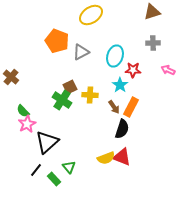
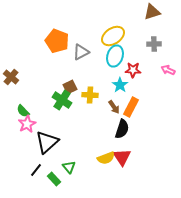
yellow ellipse: moved 22 px right, 21 px down
gray cross: moved 1 px right, 1 px down
red triangle: rotated 36 degrees clockwise
